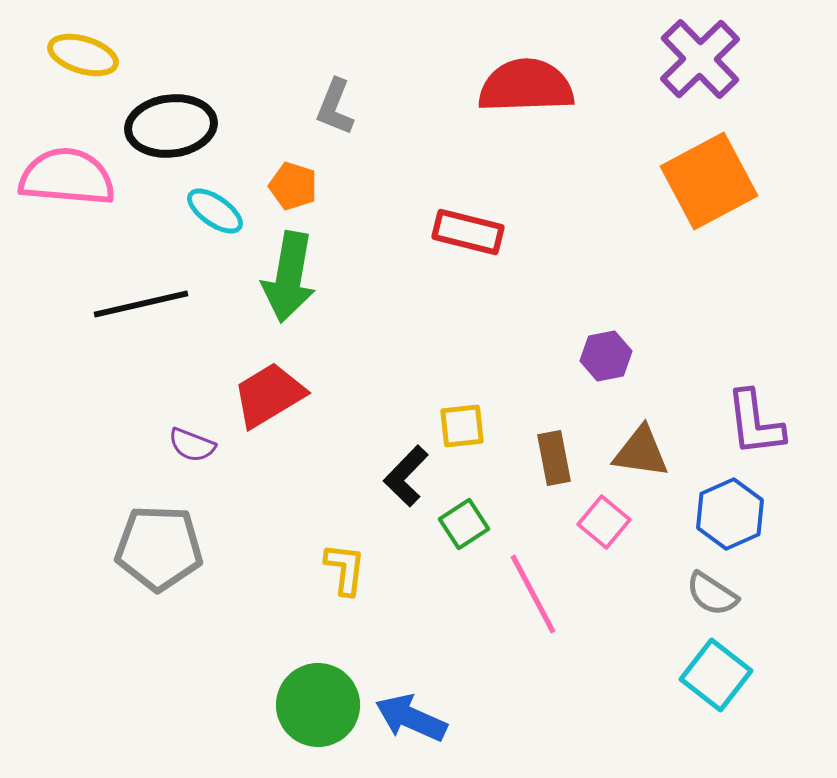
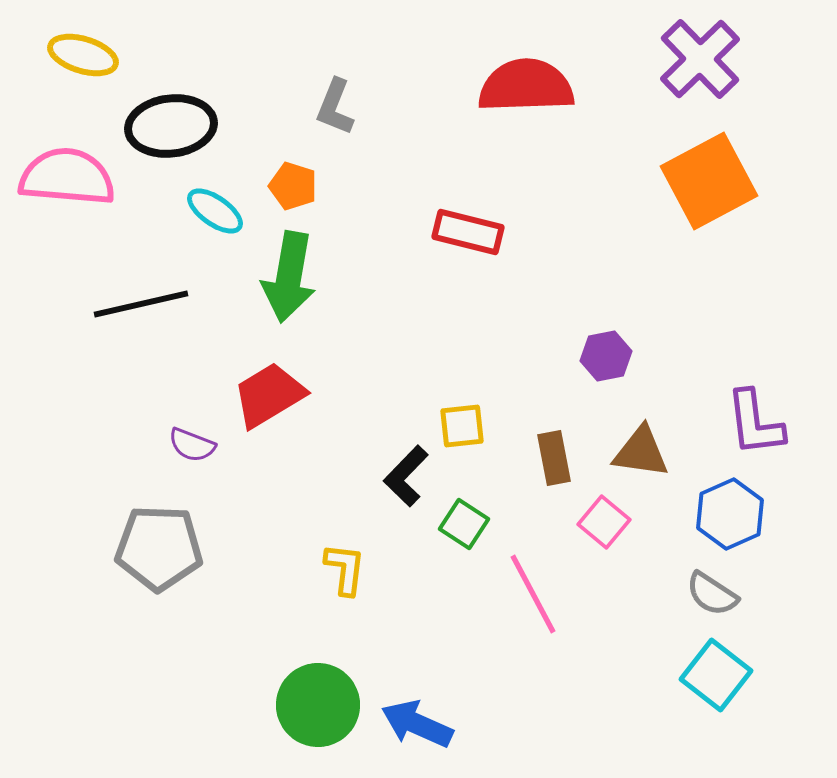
green square: rotated 24 degrees counterclockwise
blue arrow: moved 6 px right, 6 px down
